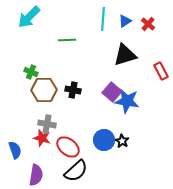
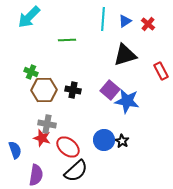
purple square: moved 2 px left, 2 px up
